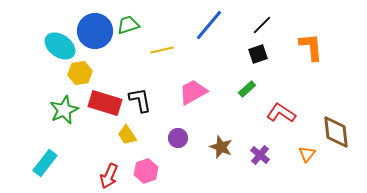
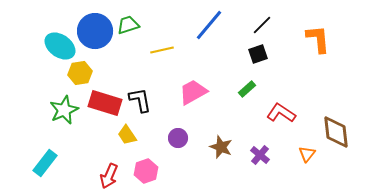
orange L-shape: moved 7 px right, 8 px up
